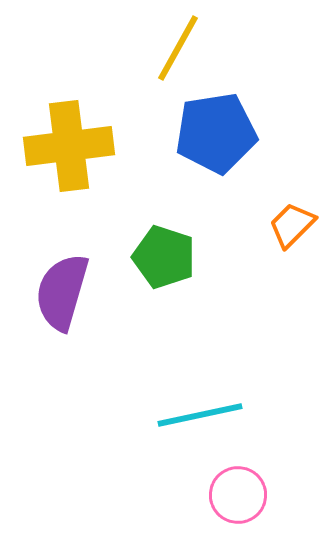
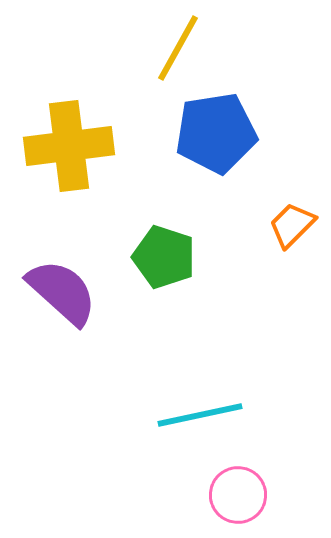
purple semicircle: rotated 116 degrees clockwise
